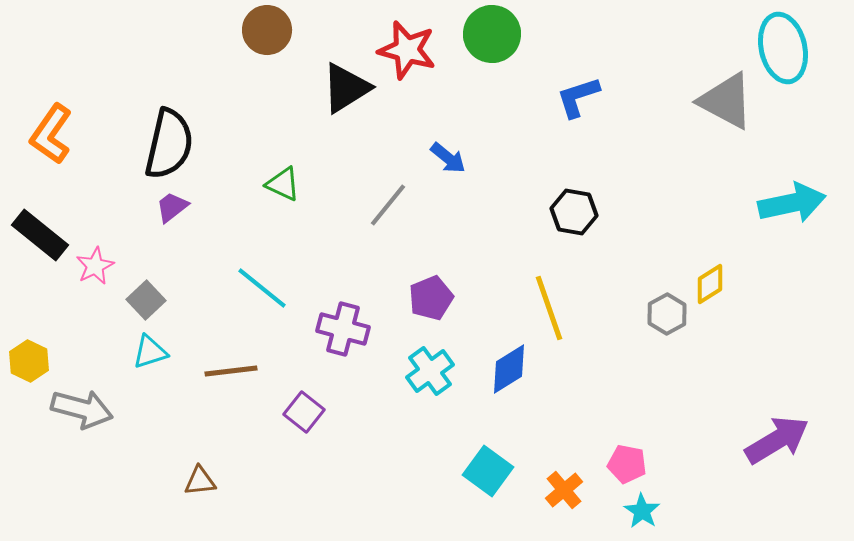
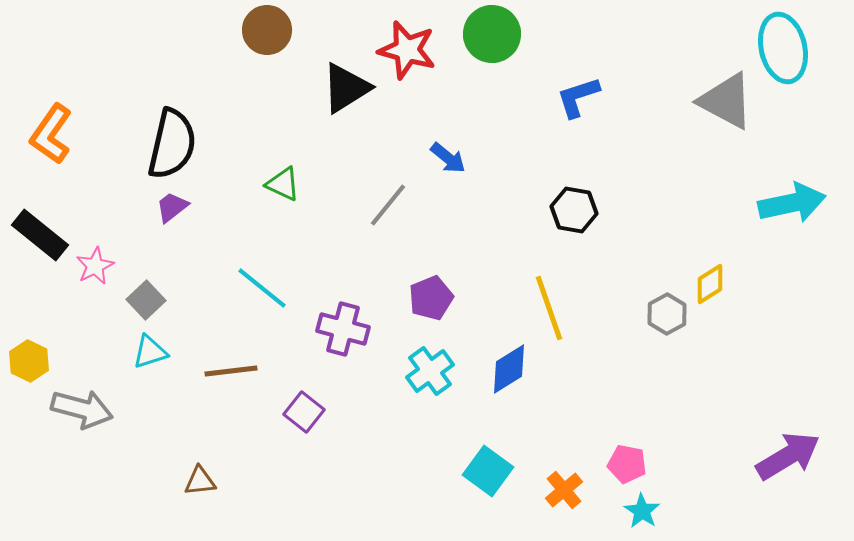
black semicircle: moved 3 px right
black hexagon: moved 2 px up
purple arrow: moved 11 px right, 16 px down
